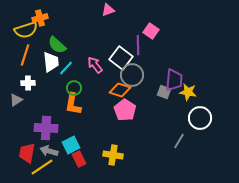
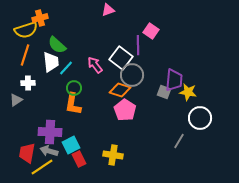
purple cross: moved 4 px right, 4 px down
